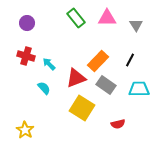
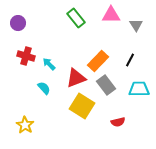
pink triangle: moved 4 px right, 3 px up
purple circle: moved 9 px left
gray rectangle: rotated 18 degrees clockwise
yellow square: moved 2 px up
red semicircle: moved 2 px up
yellow star: moved 5 px up
